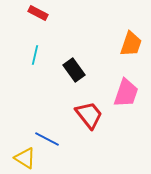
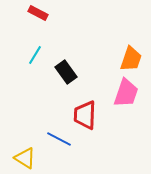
orange trapezoid: moved 15 px down
cyan line: rotated 18 degrees clockwise
black rectangle: moved 8 px left, 2 px down
red trapezoid: moved 4 px left; rotated 140 degrees counterclockwise
blue line: moved 12 px right
